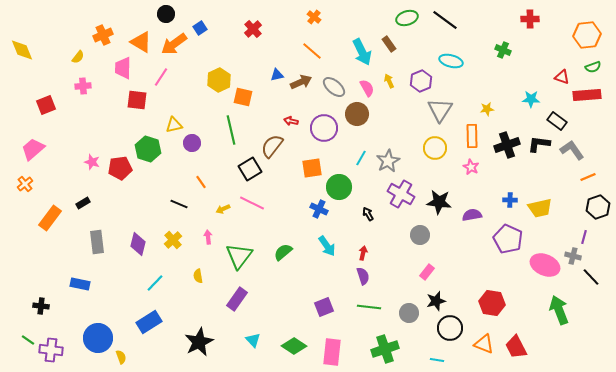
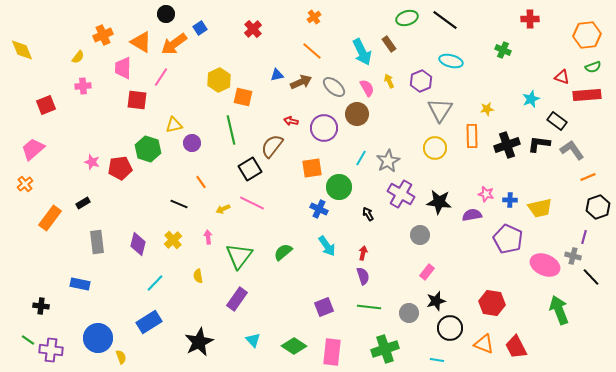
orange cross at (314, 17): rotated 16 degrees clockwise
cyan star at (531, 99): rotated 24 degrees counterclockwise
pink star at (471, 167): moved 15 px right, 27 px down; rotated 14 degrees counterclockwise
